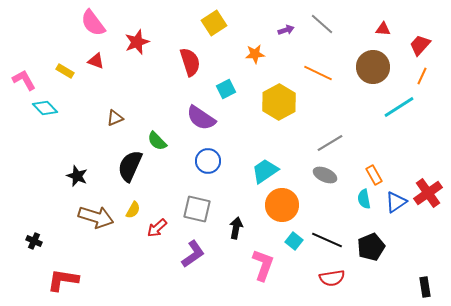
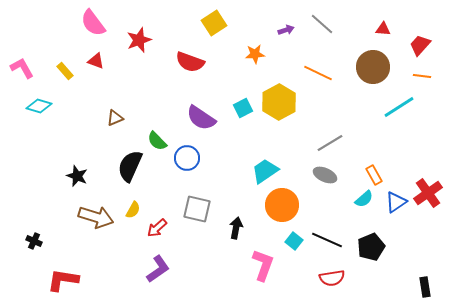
red star at (137, 42): moved 2 px right, 2 px up
red semicircle at (190, 62): rotated 128 degrees clockwise
yellow rectangle at (65, 71): rotated 18 degrees clockwise
orange line at (422, 76): rotated 72 degrees clockwise
pink L-shape at (24, 80): moved 2 px left, 12 px up
cyan square at (226, 89): moved 17 px right, 19 px down
cyan diamond at (45, 108): moved 6 px left, 2 px up; rotated 30 degrees counterclockwise
blue circle at (208, 161): moved 21 px left, 3 px up
cyan semicircle at (364, 199): rotated 120 degrees counterclockwise
purple L-shape at (193, 254): moved 35 px left, 15 px down
